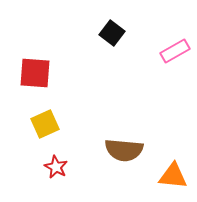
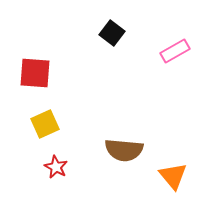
orange triangle: rotated 44 degrees clockwise
